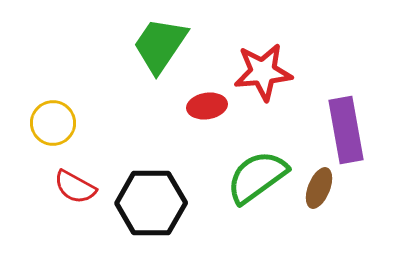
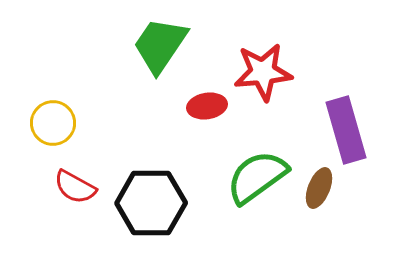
purple rectangle: rotated 6 degrees counterclockwise
